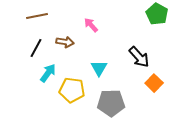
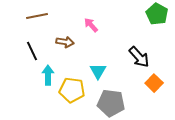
black line: moved 4 px left, 3 px down; rotated 54 degrees counterclockwise
cyan triangle: moved 1 px left, 3 px down
cyan arrow: moved 2 px down; rotated 36 degrees counterclockwise
gray pentagon: rotated 8 degrees clockwise
